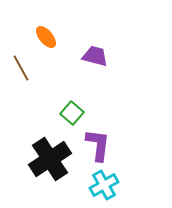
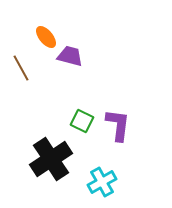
purple trapezoid: moved 25 px left
green square: moved 10 px right, 8 px down; rotated 15 degrees counterclockwise
purple L-shape: moved 20 px right, 20 px up
black cross: moved 1 px right
cyan cross: moved 2 px left, 3 px up
